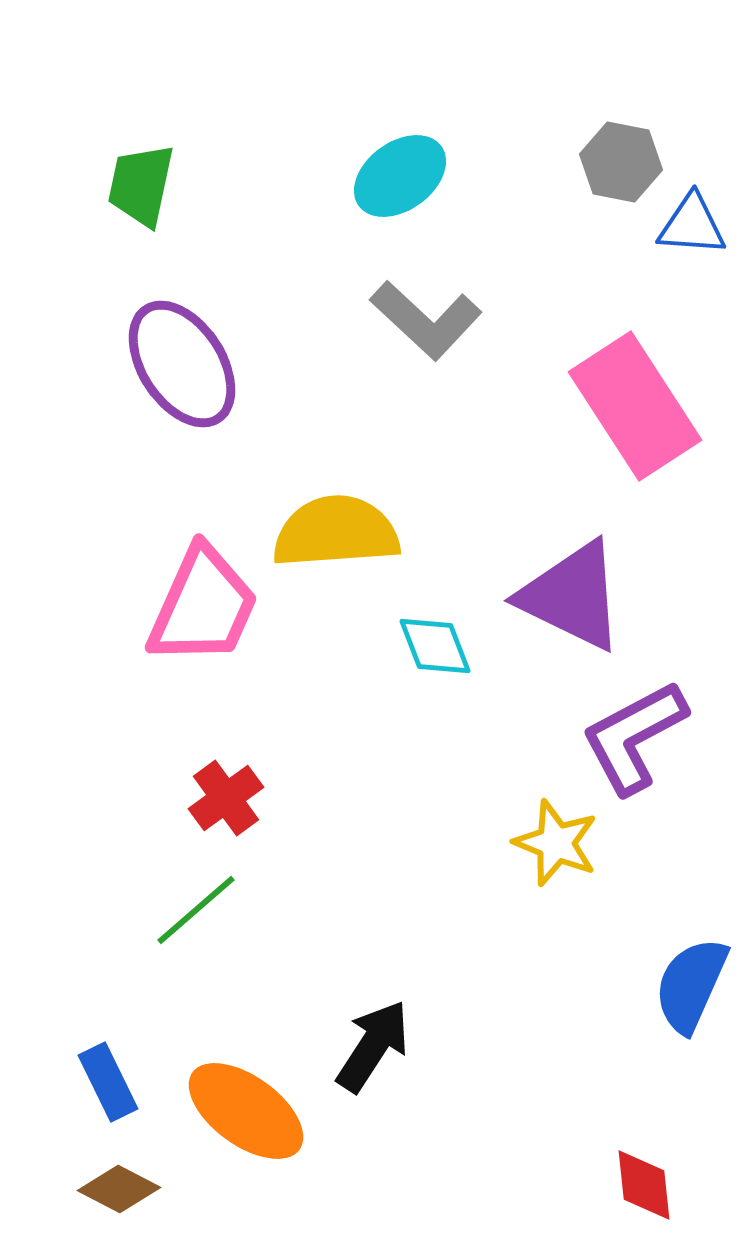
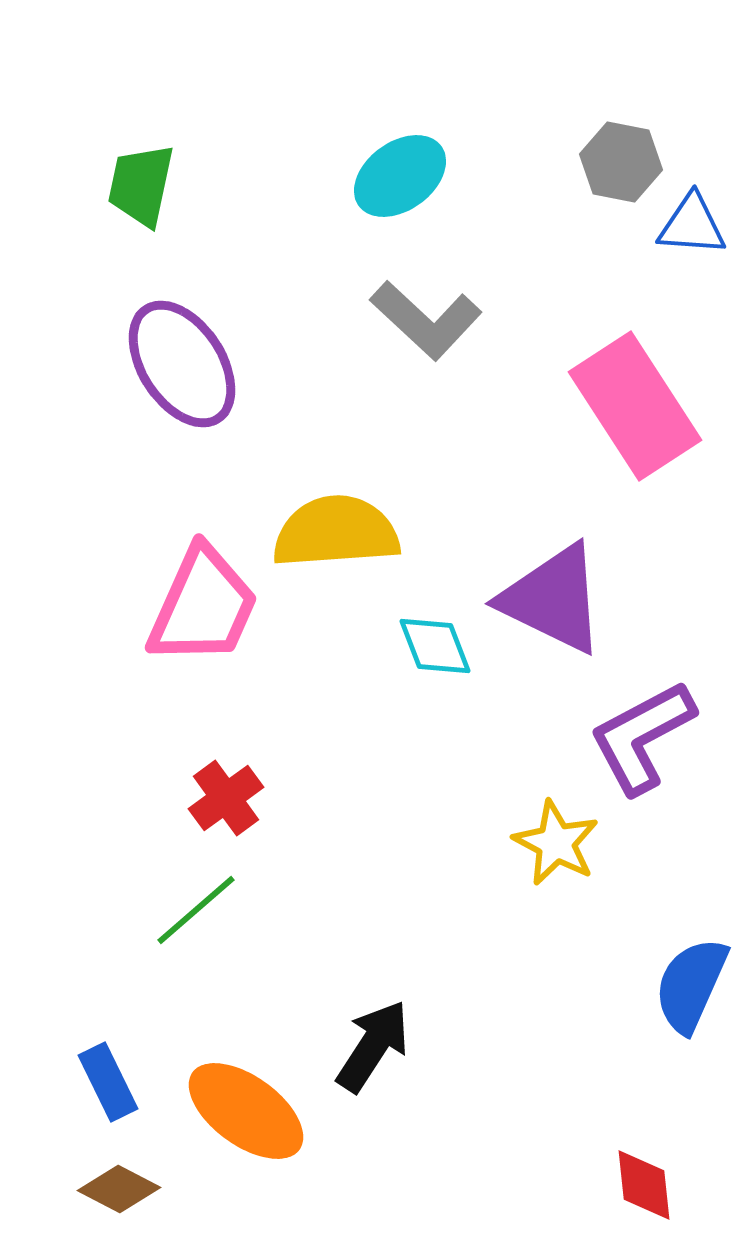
purple triangle: moved 19 px left, 3 px down
purple L-shape: moved 8 px right
yellow star: rotated 6 degrees clockwise
